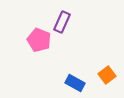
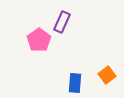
pink pentagon: rotated 15 degrees clockwise
blue rectangle: rotated 66 degrees clockwise
